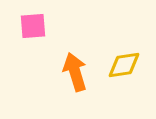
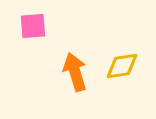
yellow diamond: moved 2 px left, 1 px down
